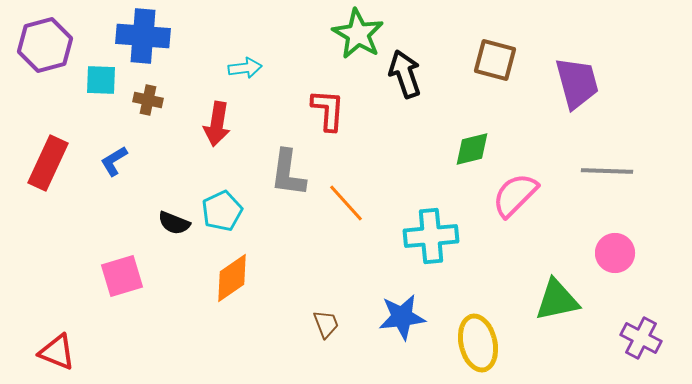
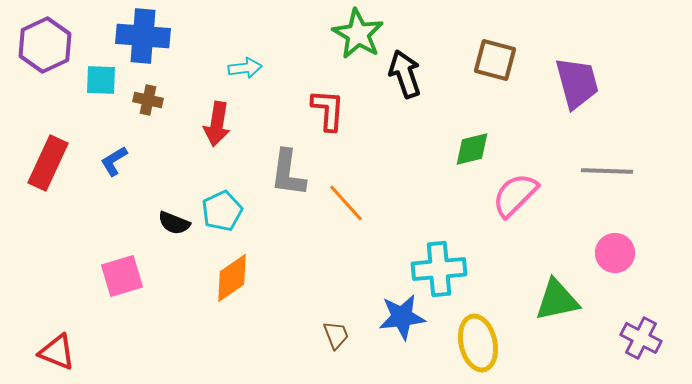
purple hexagon: rotated 10 degrees counterclockwise
cyan cross: moved 8 px right, 33 px down
brown trapezoid: moved 10 px right, 11 px down
